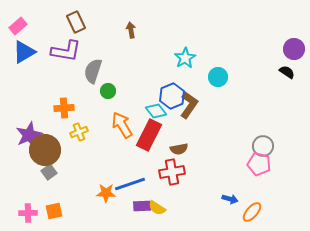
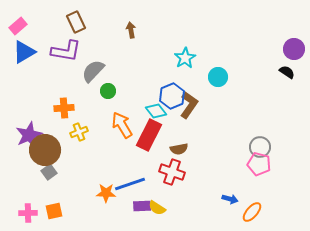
gray semicircle: rotated 25 degrees clockwise
gray circle: moved 3 px left, 1 px down
red cross: rotated 30 degrees clockwise
